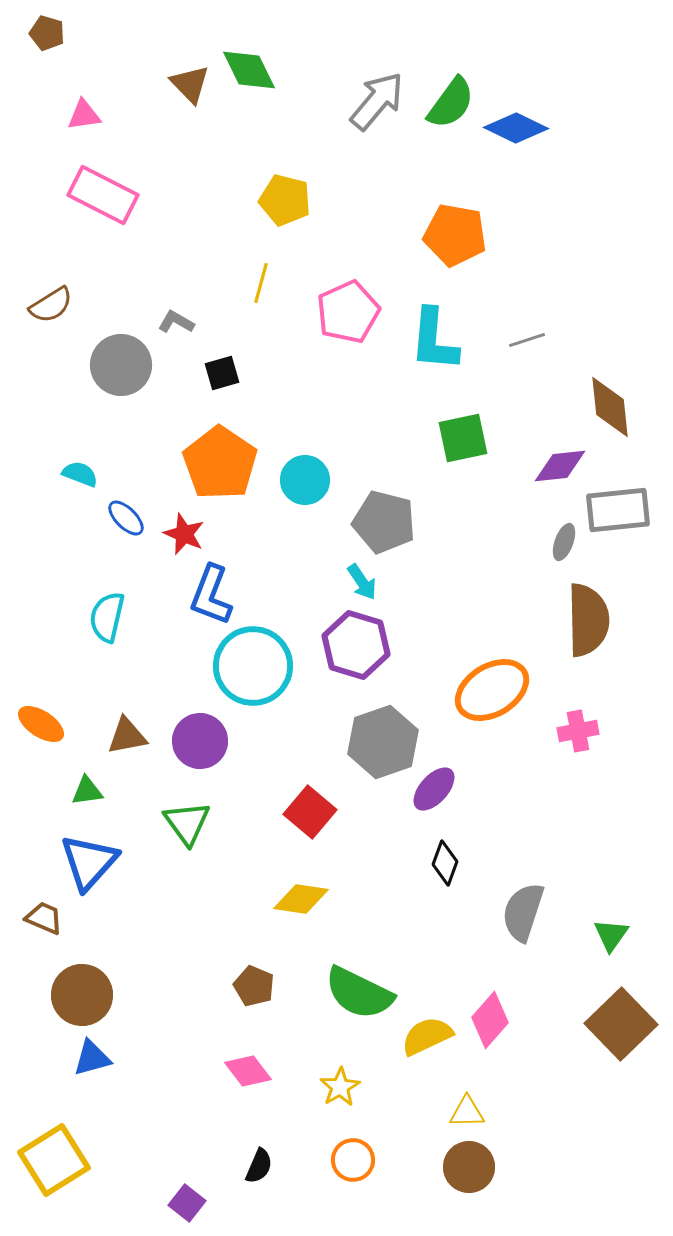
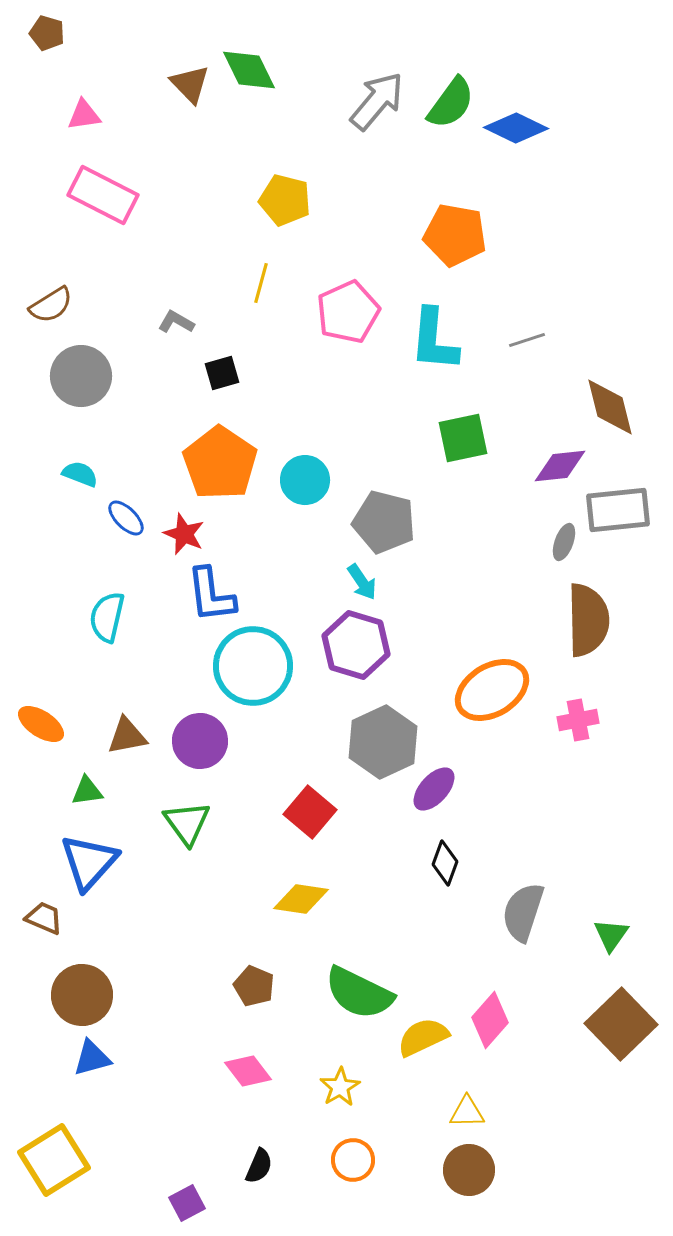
gray circle at (121, 365): moved 40 px left, 11 px down
brown diamond at (610, 407): rotated 8 degrees counterclockwise
blue L-shape at (211, 595): rotated 28 degrees counterclockwise
pink cross at (578, 731): moved 11 px up
gray hexagon at (383, 742): rotated 6 degrees counterclockwise
yellow semicircle at (427, 1036): moved 4 px left, 1 px down
brown circle at (469, 1167): moved 3 px down
purple square at (187, 1203): rotated 24 degrees clockwise
